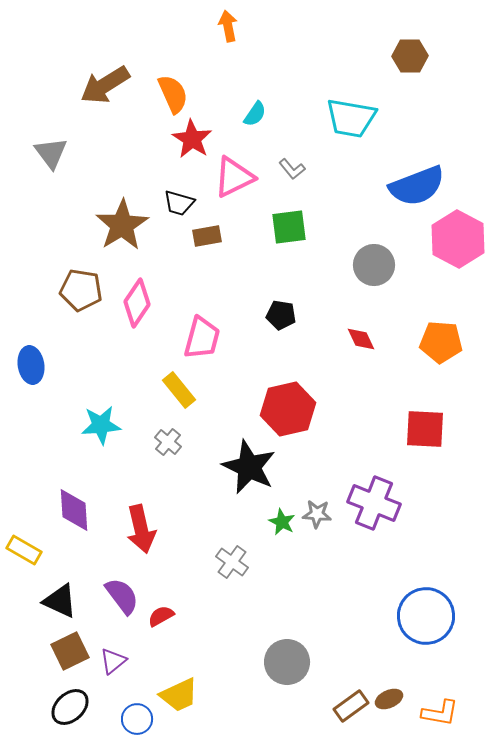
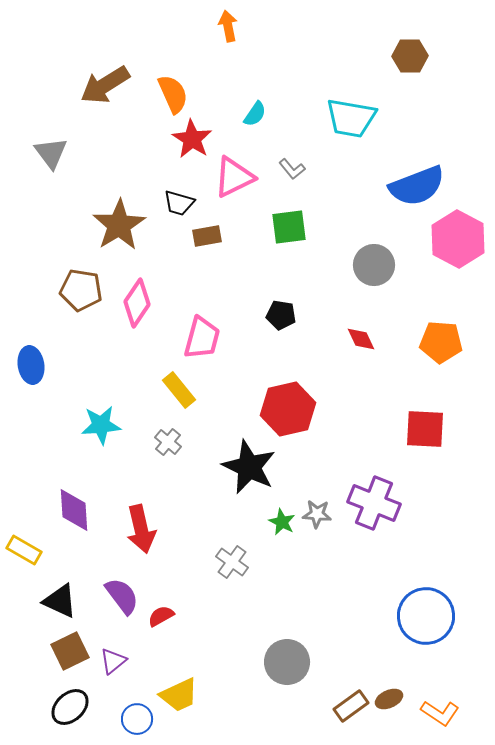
brown star at (122, 225): moved 3 px left
orange L-shape at (440, 713): rotated 24 degrees clockwise
